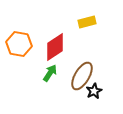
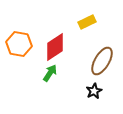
yellow rectangle: rotated 12 degrees counterclockwise
brown ellipse: moved 20 px right, 15 px up
